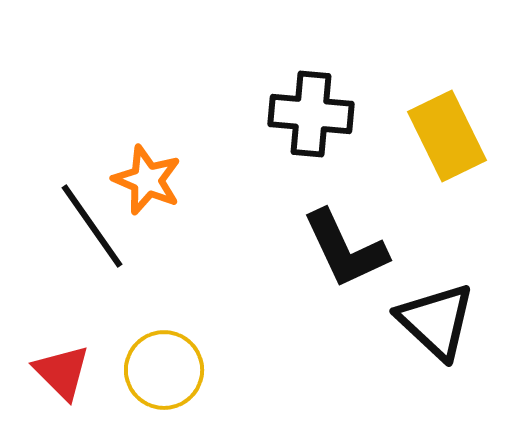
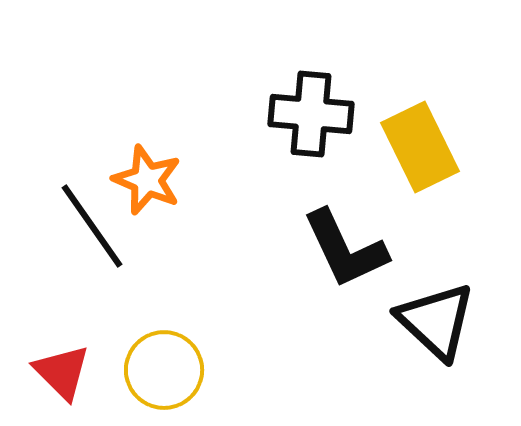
yellow rectangle: moved 27 px left, 11 px down
